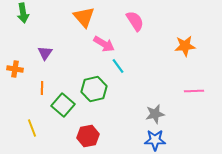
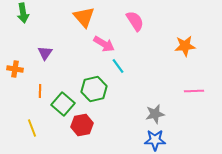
orange line: moved 2 px left, 3 px down
green square: moved 1 px up
red hexagon: moved 6 px left, 11 px up
